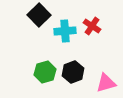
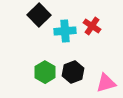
green hexagon: rotated 15 degrees counterclockwise
